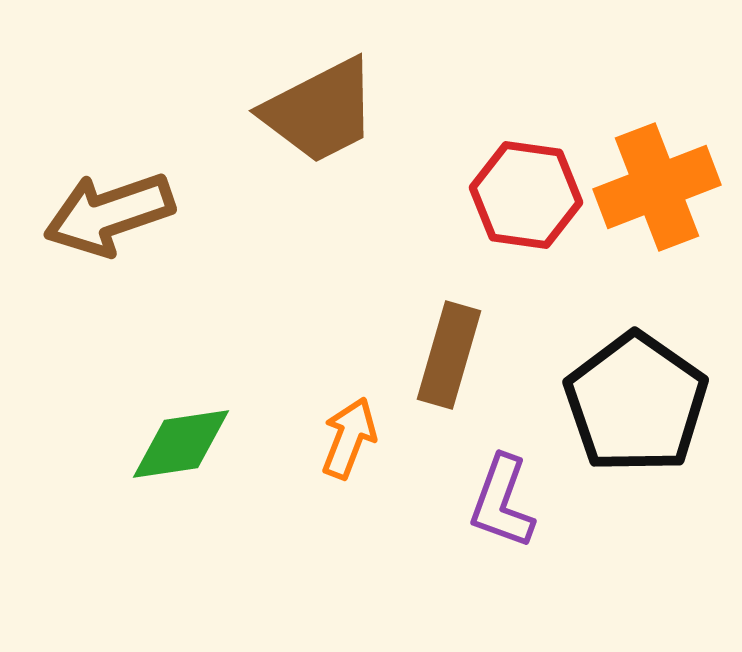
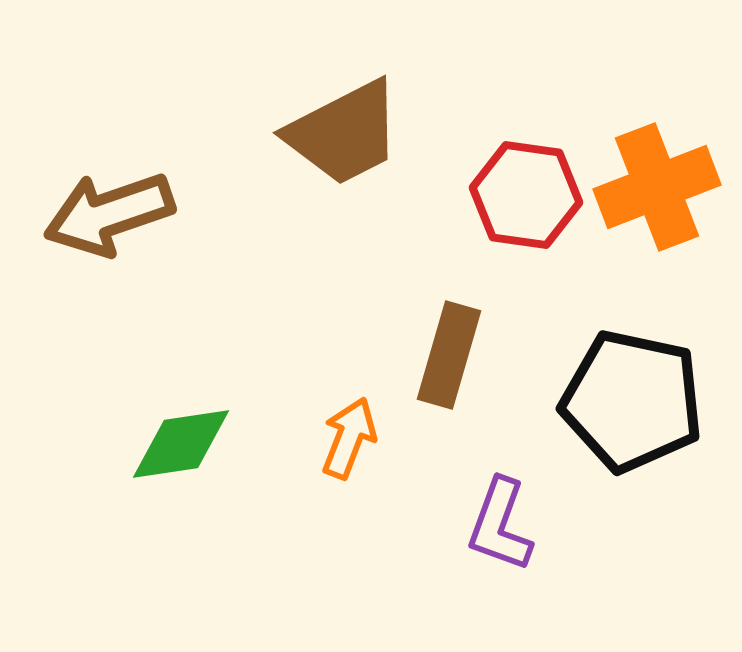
brown trapezoid: moved 24 px right, 22 px down
black pentagon: moved 4 px left, 2 px up; rotated 23 degrees counterclockwise
purple L-shape: moved 2 px left, 23 px down
